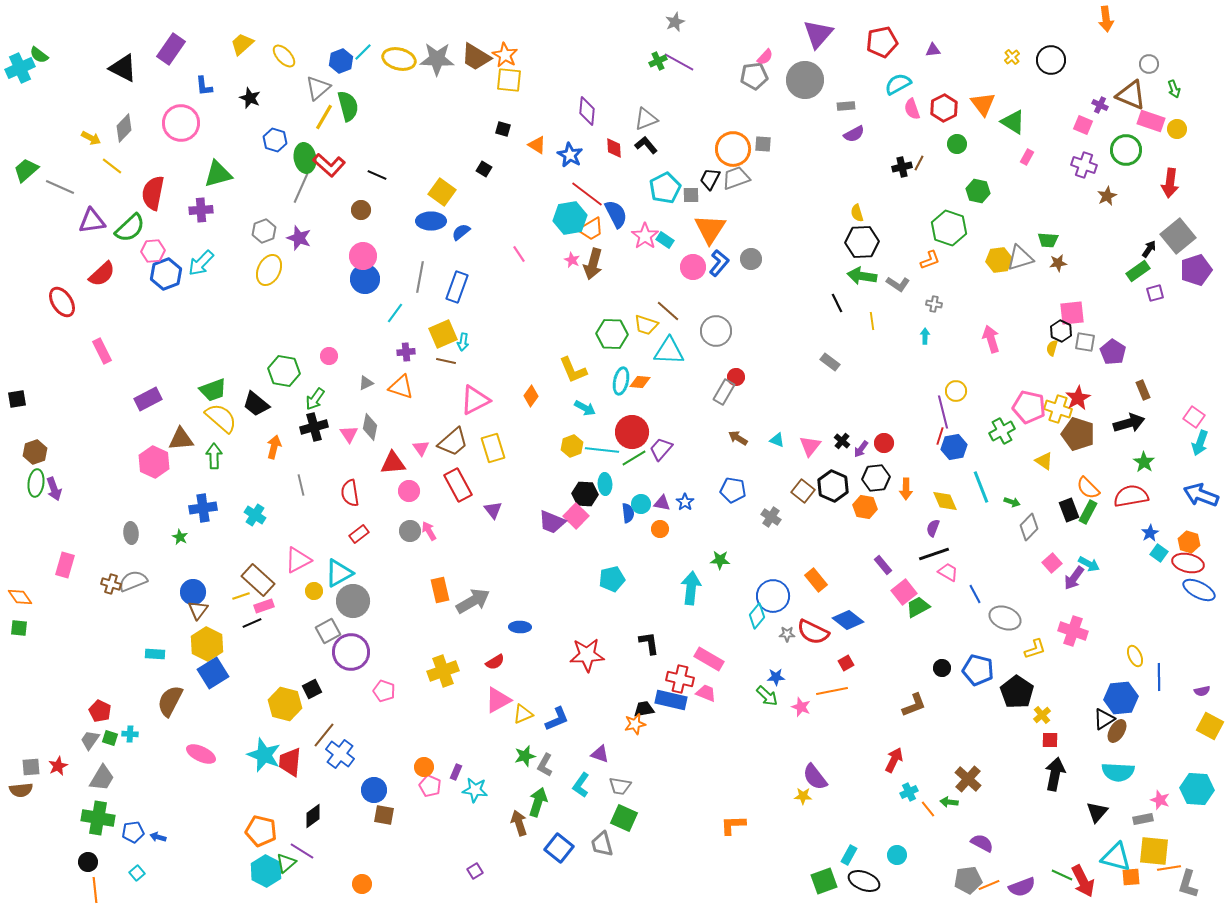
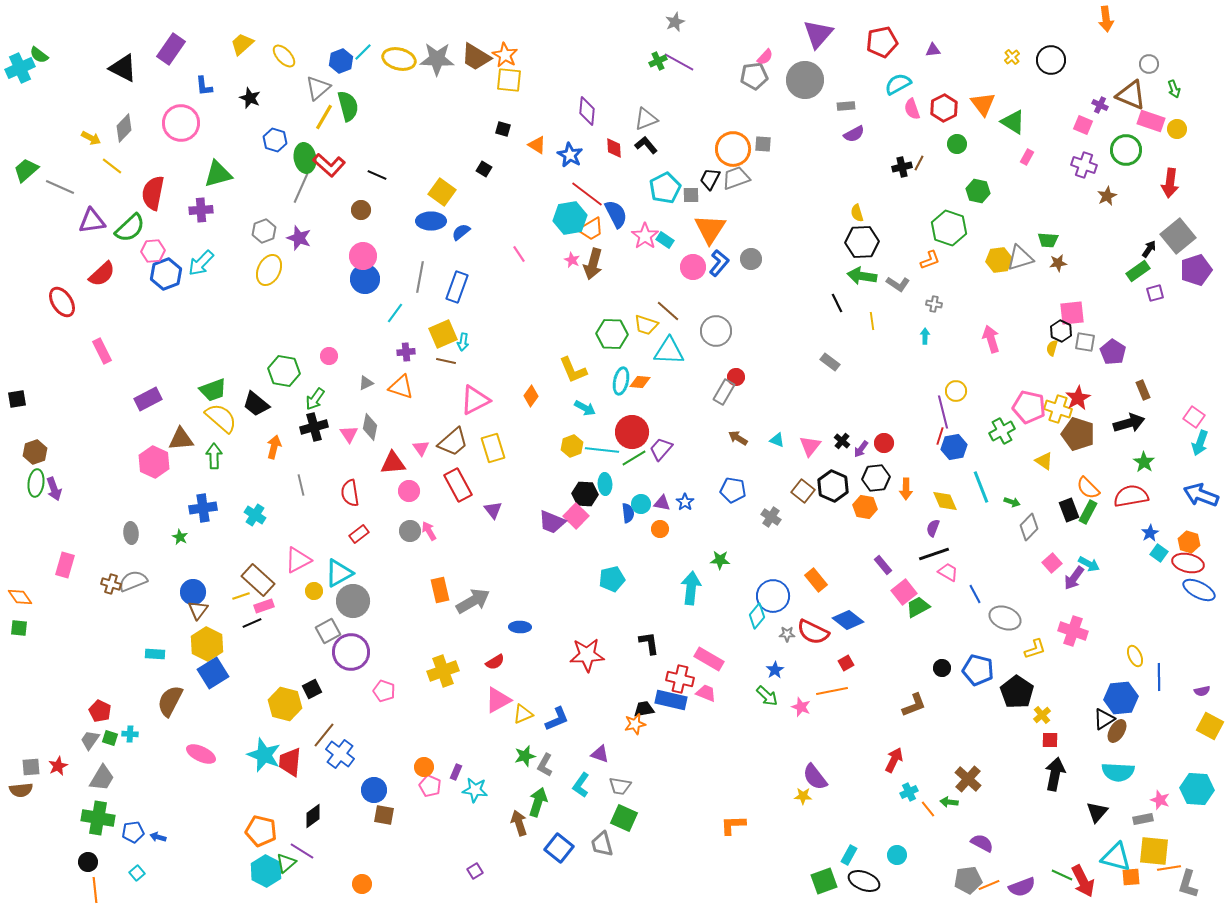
blue star at (776, 677): moved 1 px left, 7 px up; rotated 30 degrees counterclockwise
